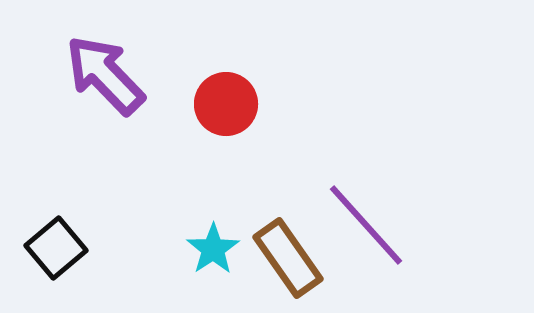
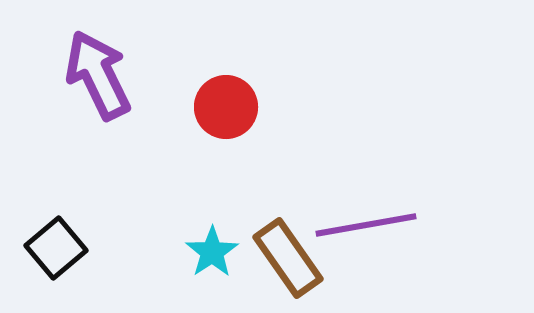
purple arrow: moved 7 px left; rotated 18 degrees clockwise
red circle: moved 3 px down
purple line: rotated 58 degrees counterclockwise
cyan star: moved 1 px left, 3 px down
